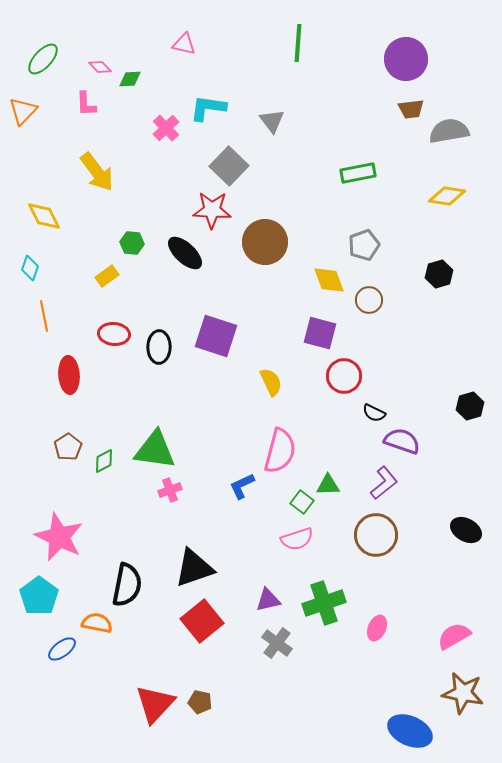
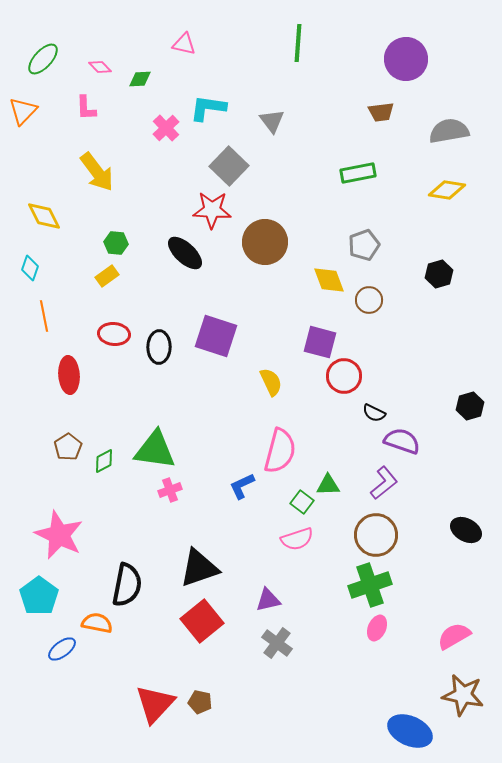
green diamond at (130, 79): moved 10 px right
pink L-shape at (86, 104): moved 4 px down
brown trapezoid at (411, 109): moved 30 px left, 3 px down
yellow diamond at (447, 196): moved 6 px up
green hexagon at (132, 243): moved 16 px left
purple square at (320, 333): moved 9 px down
pink star at (59, 537): moved 2 px up
black triangle at (194, 568): moved 5 px right
green cross at (324, 603): moved 46 px right, 18 px up
brown star at (463, 693): moved 2 px down
